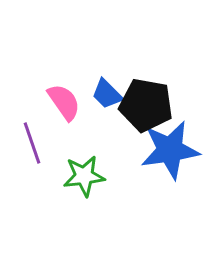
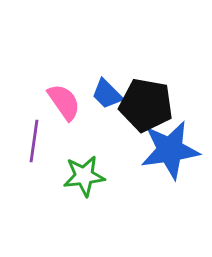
purple line: moved 2 px right, 2 px up; rotated 27 degrees clockwise
